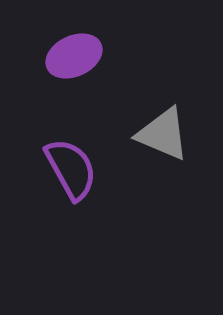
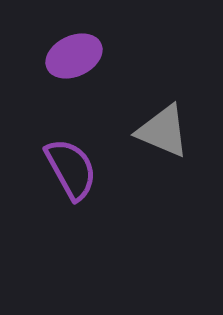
gray triangle: moved 3 px up
